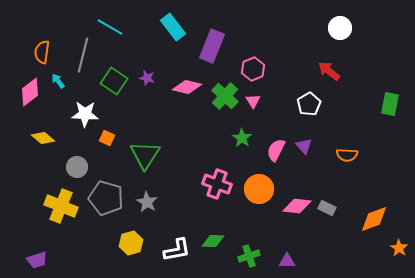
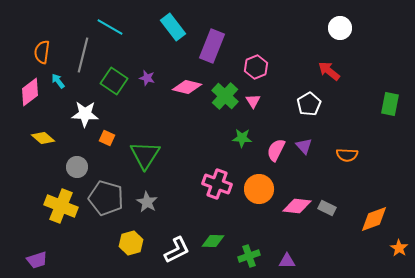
pink hexagon at (253, 69): moved 3 px right, 2 px up
green star at (242, 138): rotated 30 degrees counterclockwise
white L-shape at (177, 250): rotated 16 degrees counterclockwise
